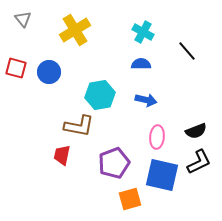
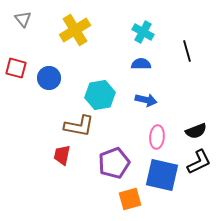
black line: rotated 25 degrees clockwise
blue circle: moved 6 px down
